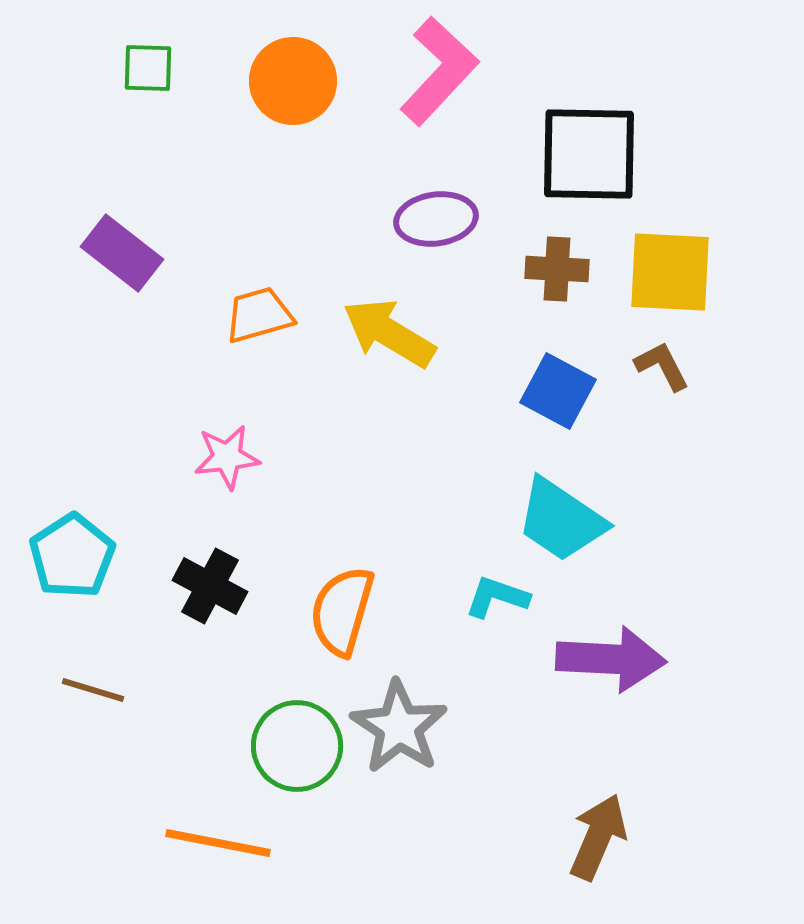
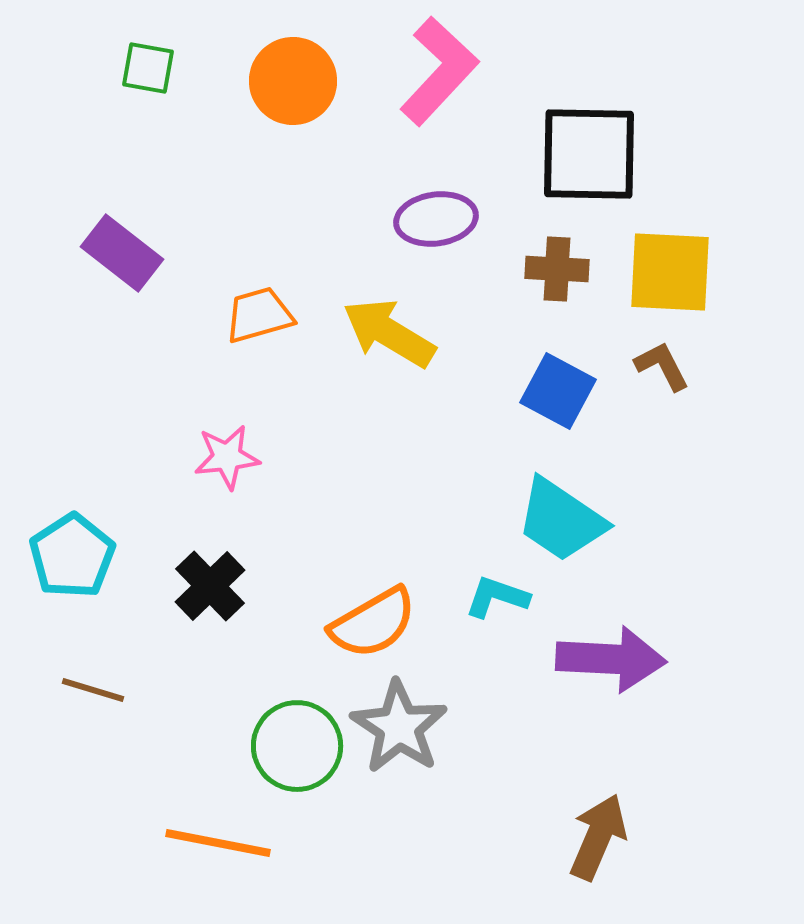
green square: rotated 8 degrees clockwise
black cross: rotated 18 degrees clockwise
orange semicircle: moved 31 px right, 12 px down; rotated 136 degrees counterclockwise
